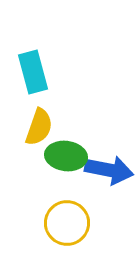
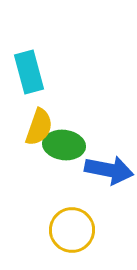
cyan rectangle: moved 4 px left
green ellipse: moved 2 px left, 11 px up
yellow circle: moved 5 px right, 7 px down
